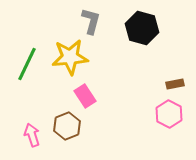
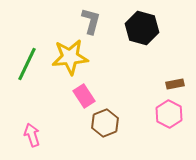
pink rectangle: moved 1 px left
brown hexagon: moved 38 px right, 3 px up
